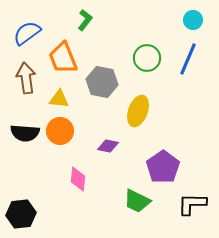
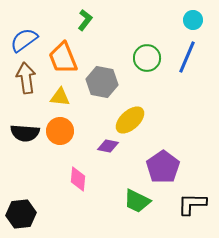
blue semicircle: moved 3 px left, 7 px down
blue line: moved 1 px left, 2 px up
yellow triangle: moved 1 px right, 2 px up
yellow ellipse: moved 8 px left, 9 px down; rotated 28 degrees clockwise
